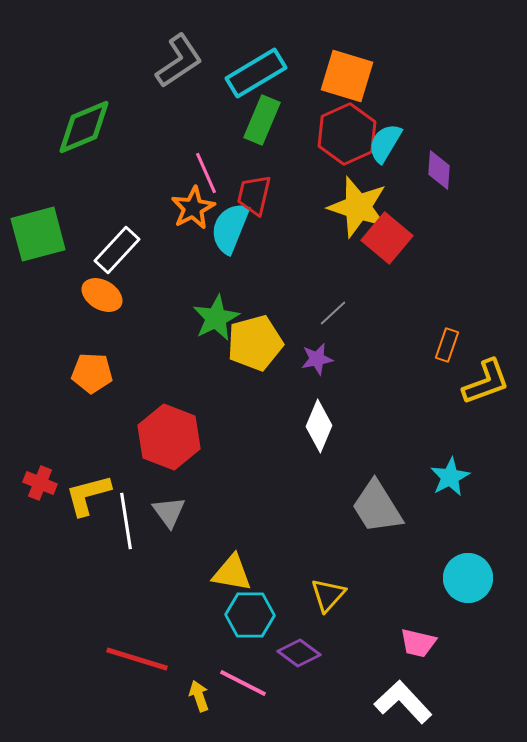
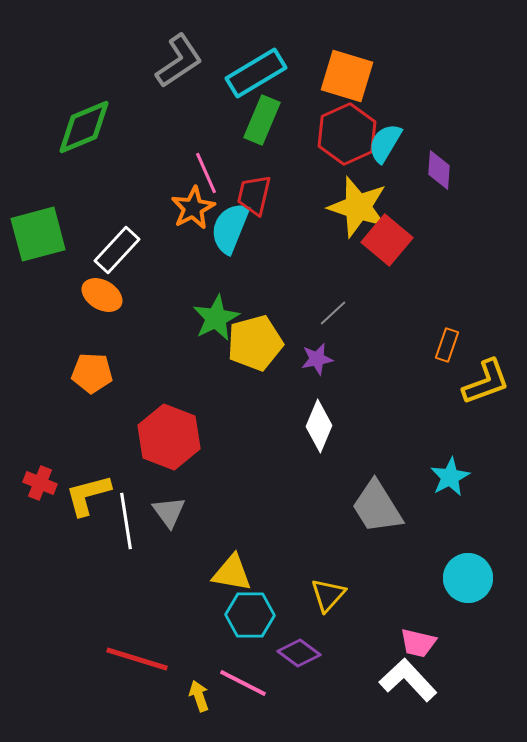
red square at (387, 238): moved 2 px down
white L-shape at (403, 702): moved 5 px right, 22 px up
